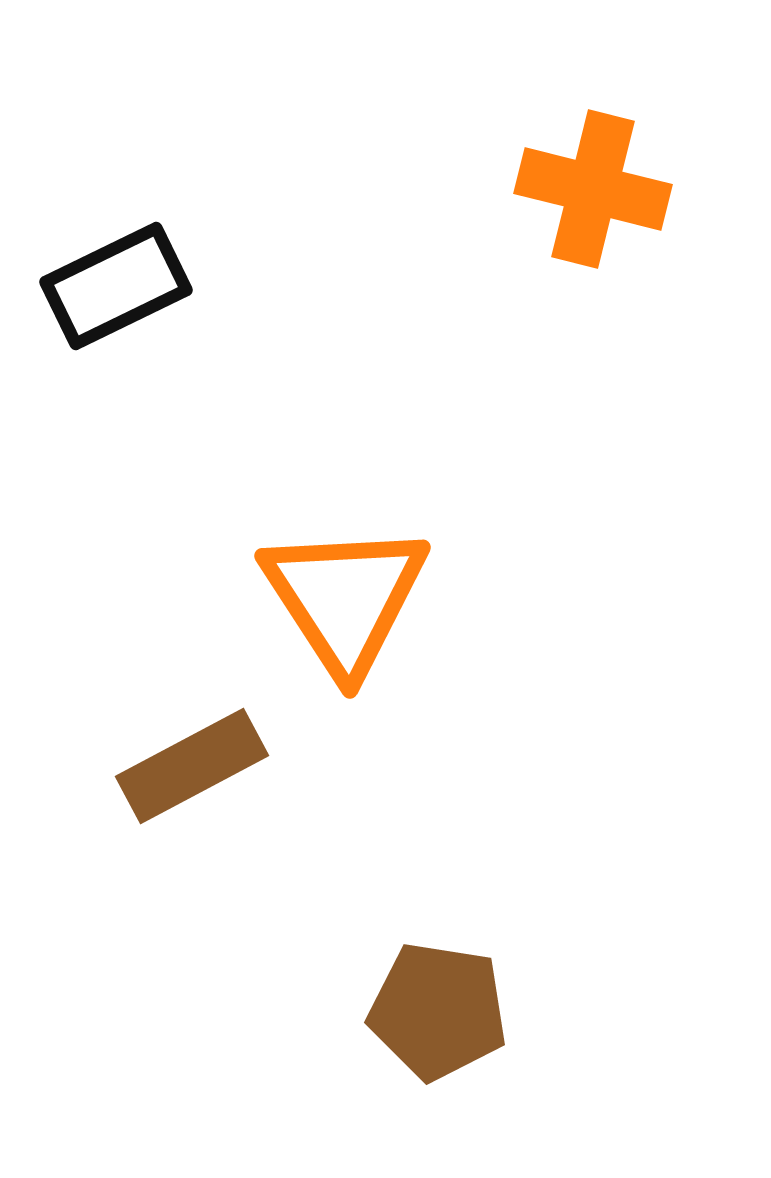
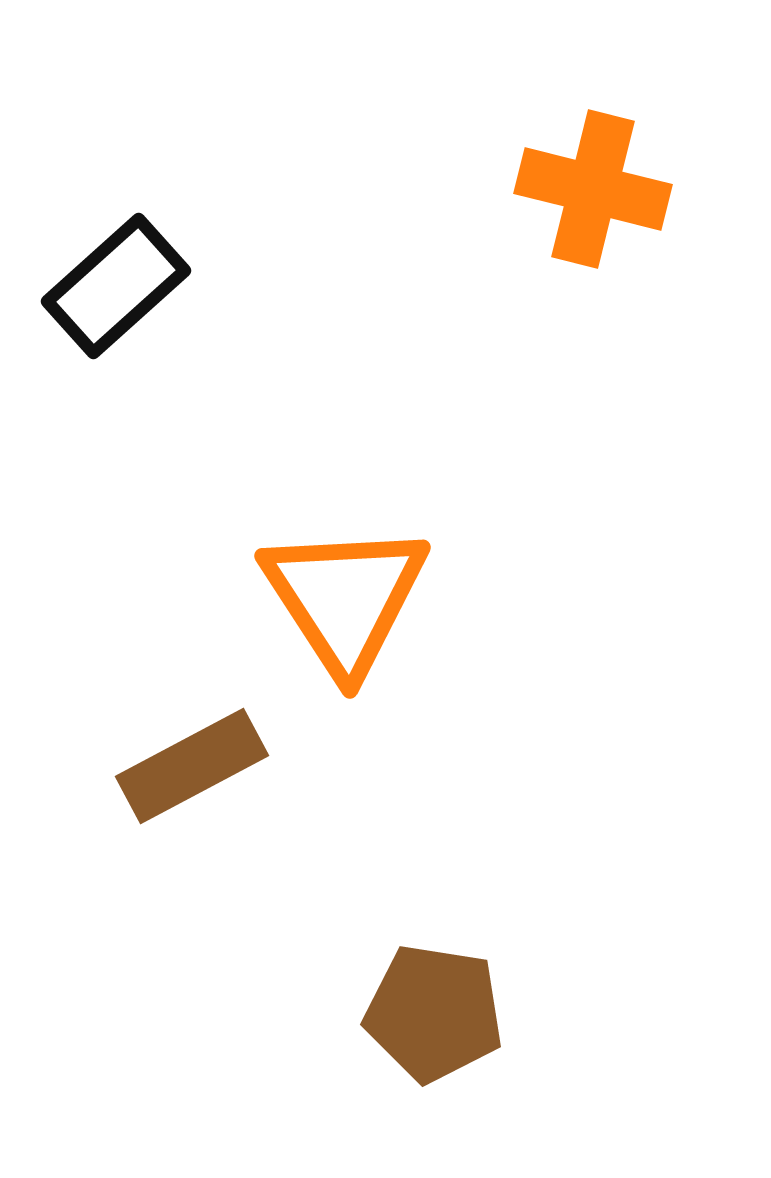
black rectangle: rotated 16 degrees counterclockwise
brown pentagon: moved 4 px left, 2 px down
